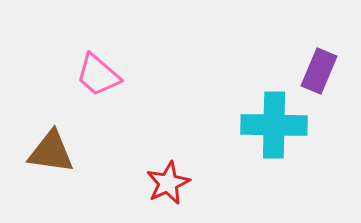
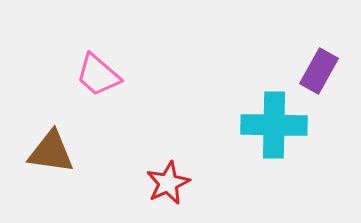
purple rectangle: rotated 6 degrees clockwise
